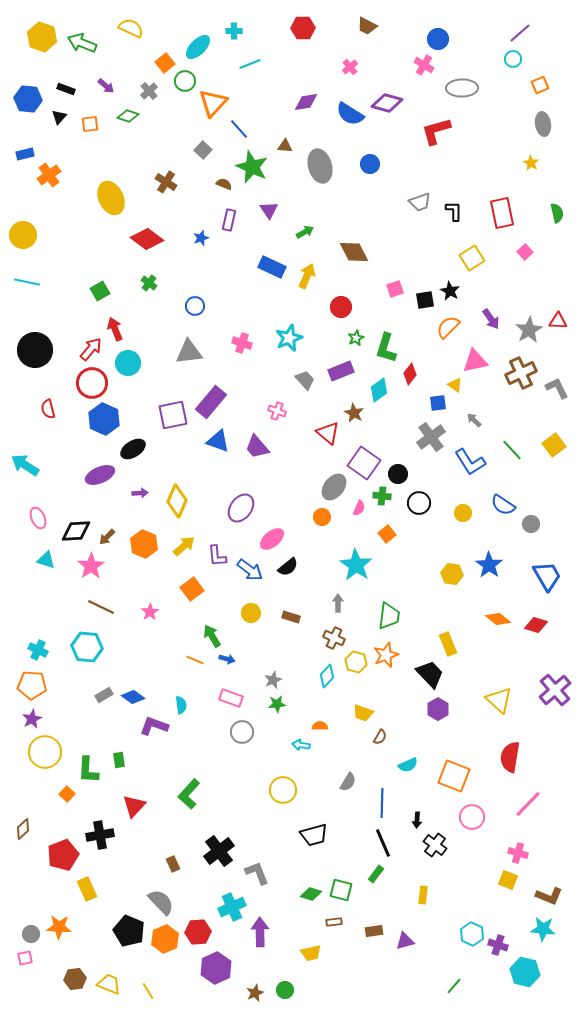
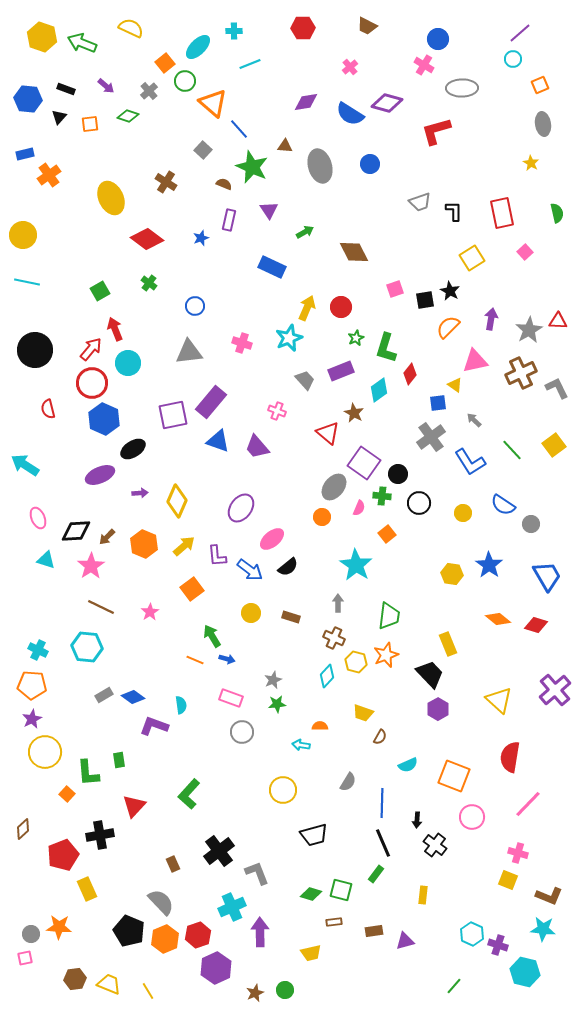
orange triangle at (213, 103): rotated 32 degrees counterclockwise
yellow arrow at (307, 276): moved 32 px down
purple arrow at (491, 319): rotated 135 degrees counterclockwise
green L-shape at (88, 770): moved 3 px down; rotated 8 degrees counterclockwise
red hexagon at (198, 932): moved 3 px down; rotated 15 degrees counterclockwise
